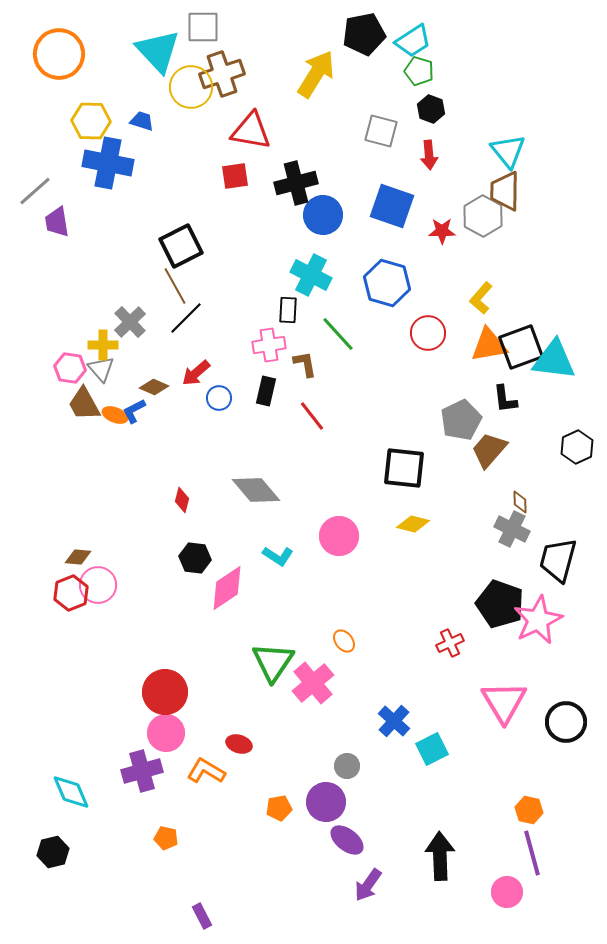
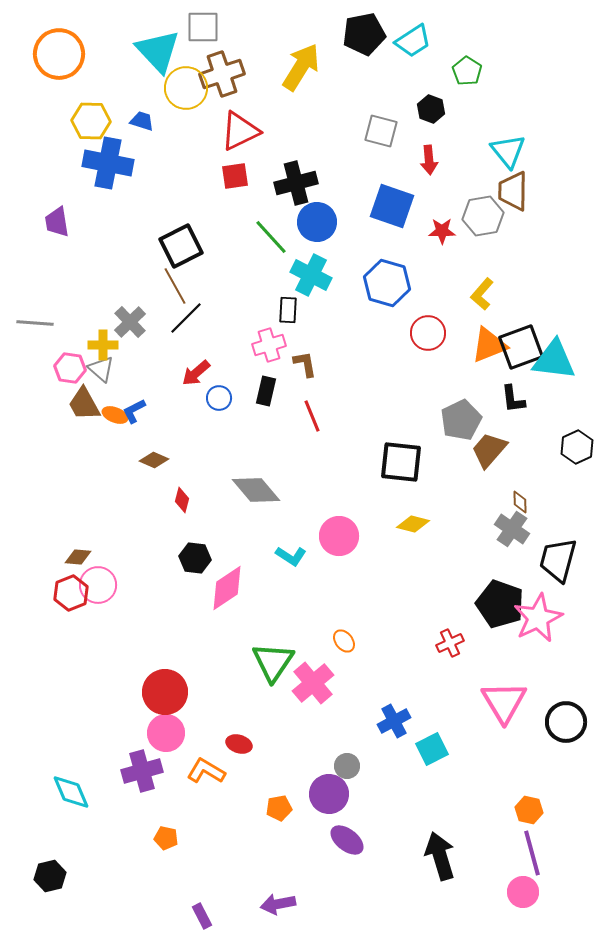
green pentagon at (419, 71): moved 48 px right; rotated 16 degrees clockwise
yellow arrow at (316, 74): moved 15 px left, 7 px up
yellow circle at (191, 87): moved 5 px left, 1 px down
red triangle at (251, 131): moved 11 px left; rotated 36 degrees counterclockwise
red arrow at (429, 155): moved 5 px down
gray line at (35, 191): moved 132 px down; rotated 45 degrees clockwise
brown trapezoid at (505, 191): moved 8 px right
blue circle at (323, 215): moved 6 px left, 7 px down
gray hexagon at (483, 216): rotated 21 degrees clockwise
yellow L-shape at (481, 298): moved 1 px right, 4 px up
green line at (338, 334): moved 67 px left, 97 px up
pink cross at (269, 345): rotated 8 degrees counterclockwise
orange triangle at (489, 345): rotated 12 degrees counterclockwise
gray triangle at (101, 369): rotated 8 degrees counterclockwise
brown diamond at (154, 387): moved 73 px down
black L-shape at (505, 399): moved 8 px right
red line at (312, 416): rotated 16 degrees clockwise
black square at (404, 468): moved 3 px left, 6 px up
gray cross at (512, 529): rotated 8 degrees clockwise
cyan L-shape at (278, 556): moved 13 px right
pink star at (538, 620): moved 2 px up
blue cross at (394, 721): rotated 20 degrees clockwise
purple circle at (326, 802): moved 3 px right, 8 px up
black hexagon at (53, 852): moved 3 px left, 24 px down
black arrow at (440, 856): rotated 15 degrees counterclockwise
purple arrow at (368, 885): moved 90 px left, 19 px down; rotated 44 degrees clockwise
pink circle at (507, 892): moved 16 px right
